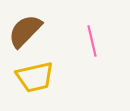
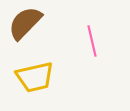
brown semicircle: moved 8 px up
